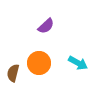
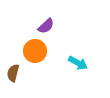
orange circle: moved 4 px left, 12 px up
